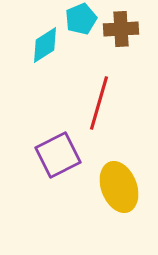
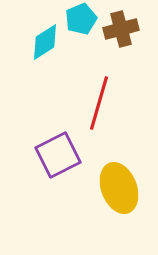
brown cross: rotated 12 degrees counterclockwise
cyan diamond: moved 3 px up
yellow ellipse: moved 1 px down
